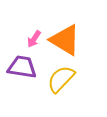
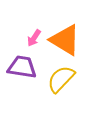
pink arrow: moved 1 px up
